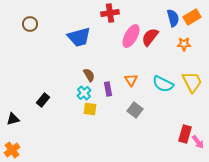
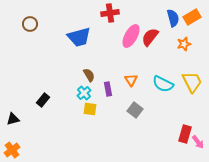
orange star: rotated 16 degrees counterclockwise
